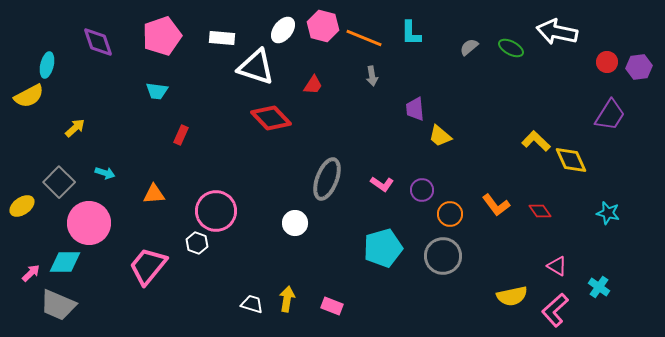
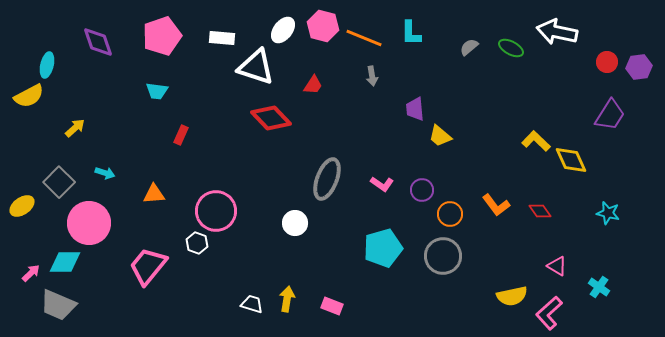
pink L-shape at (555, 310): moved 6 px left, 3 px down
